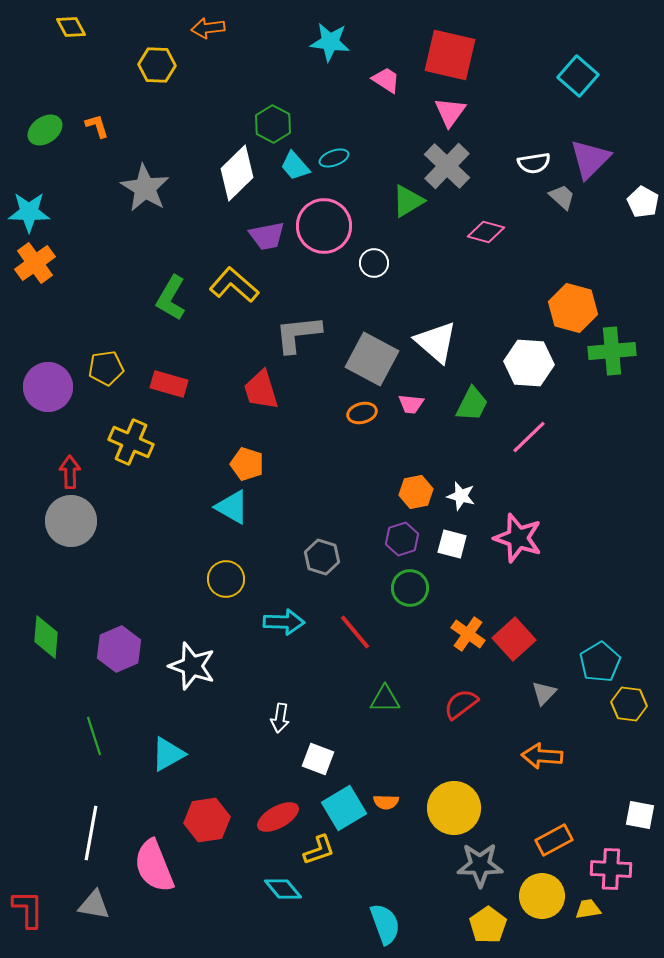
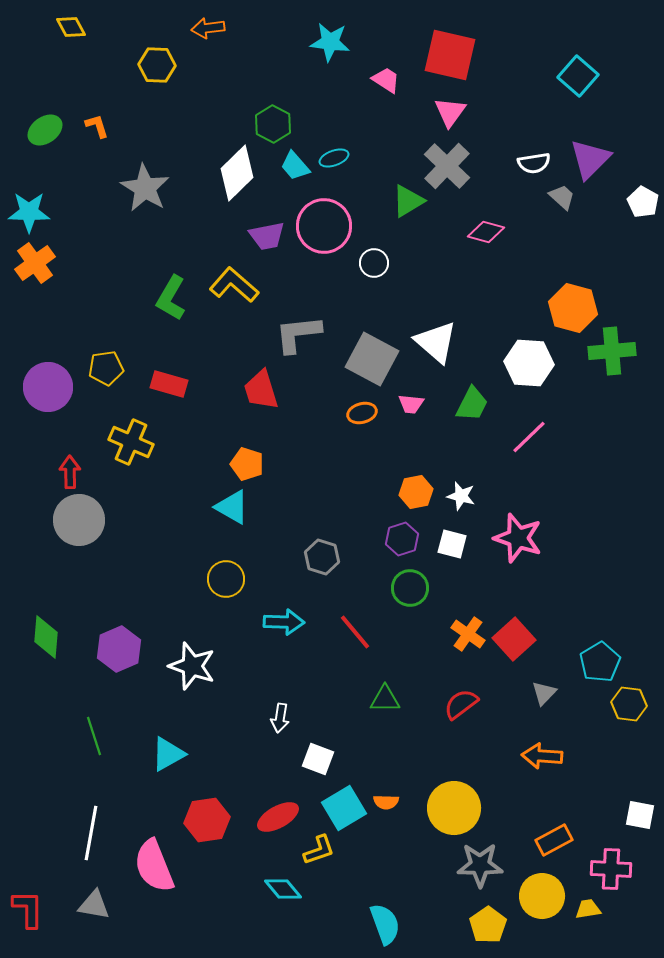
gray circle at (71, 521): moved 8 px right, 1 px up
